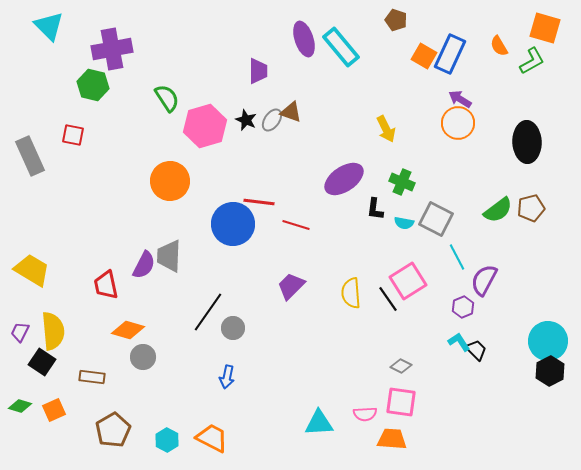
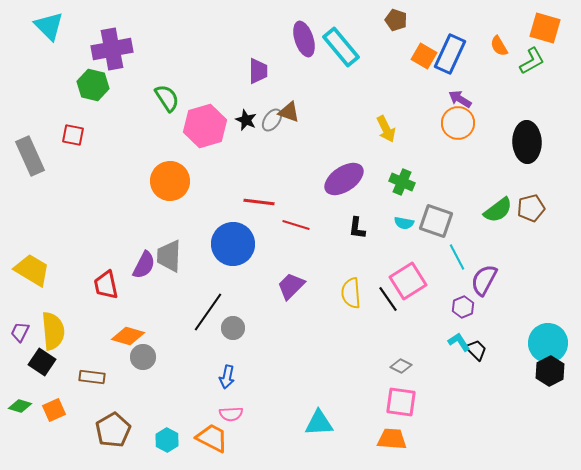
brown triangle at (291, 112): moved 2 px left
black L-shape at (375, 209): moved 18 px left, 19 px down
gray square at (436, 219): moved 2 px down; rotated 8 degrees counterclockwise
blue circle at (233, 224): moved 20 px down
orange diamond at (128, 330): moved 6 px down
cyan circle at (548, 341): moved 2 px down
pink semicircle at (365, 414): moved 134 px left
